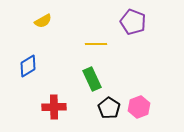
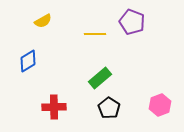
purple pentagon: moved 1 px left
yellow line: moved 1 px left, 10 px up
blue diamond: moved 5 px up
green rectangle: moved 8 px right, 1 px up; rotated 75 degrees clockwise
pink hexagon: moved 21 px right, 2 px up
